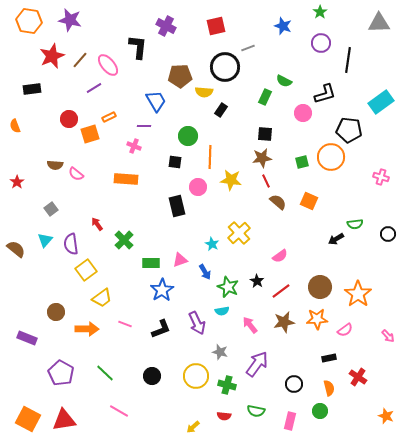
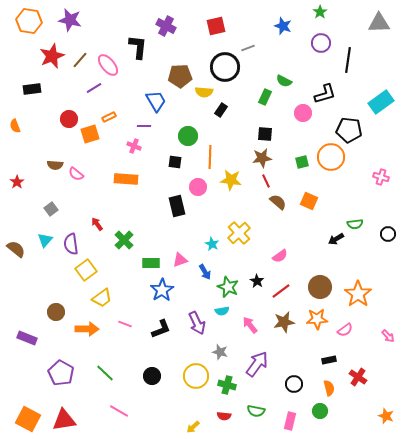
black rectangle at (329, 358): moved 2 px down
